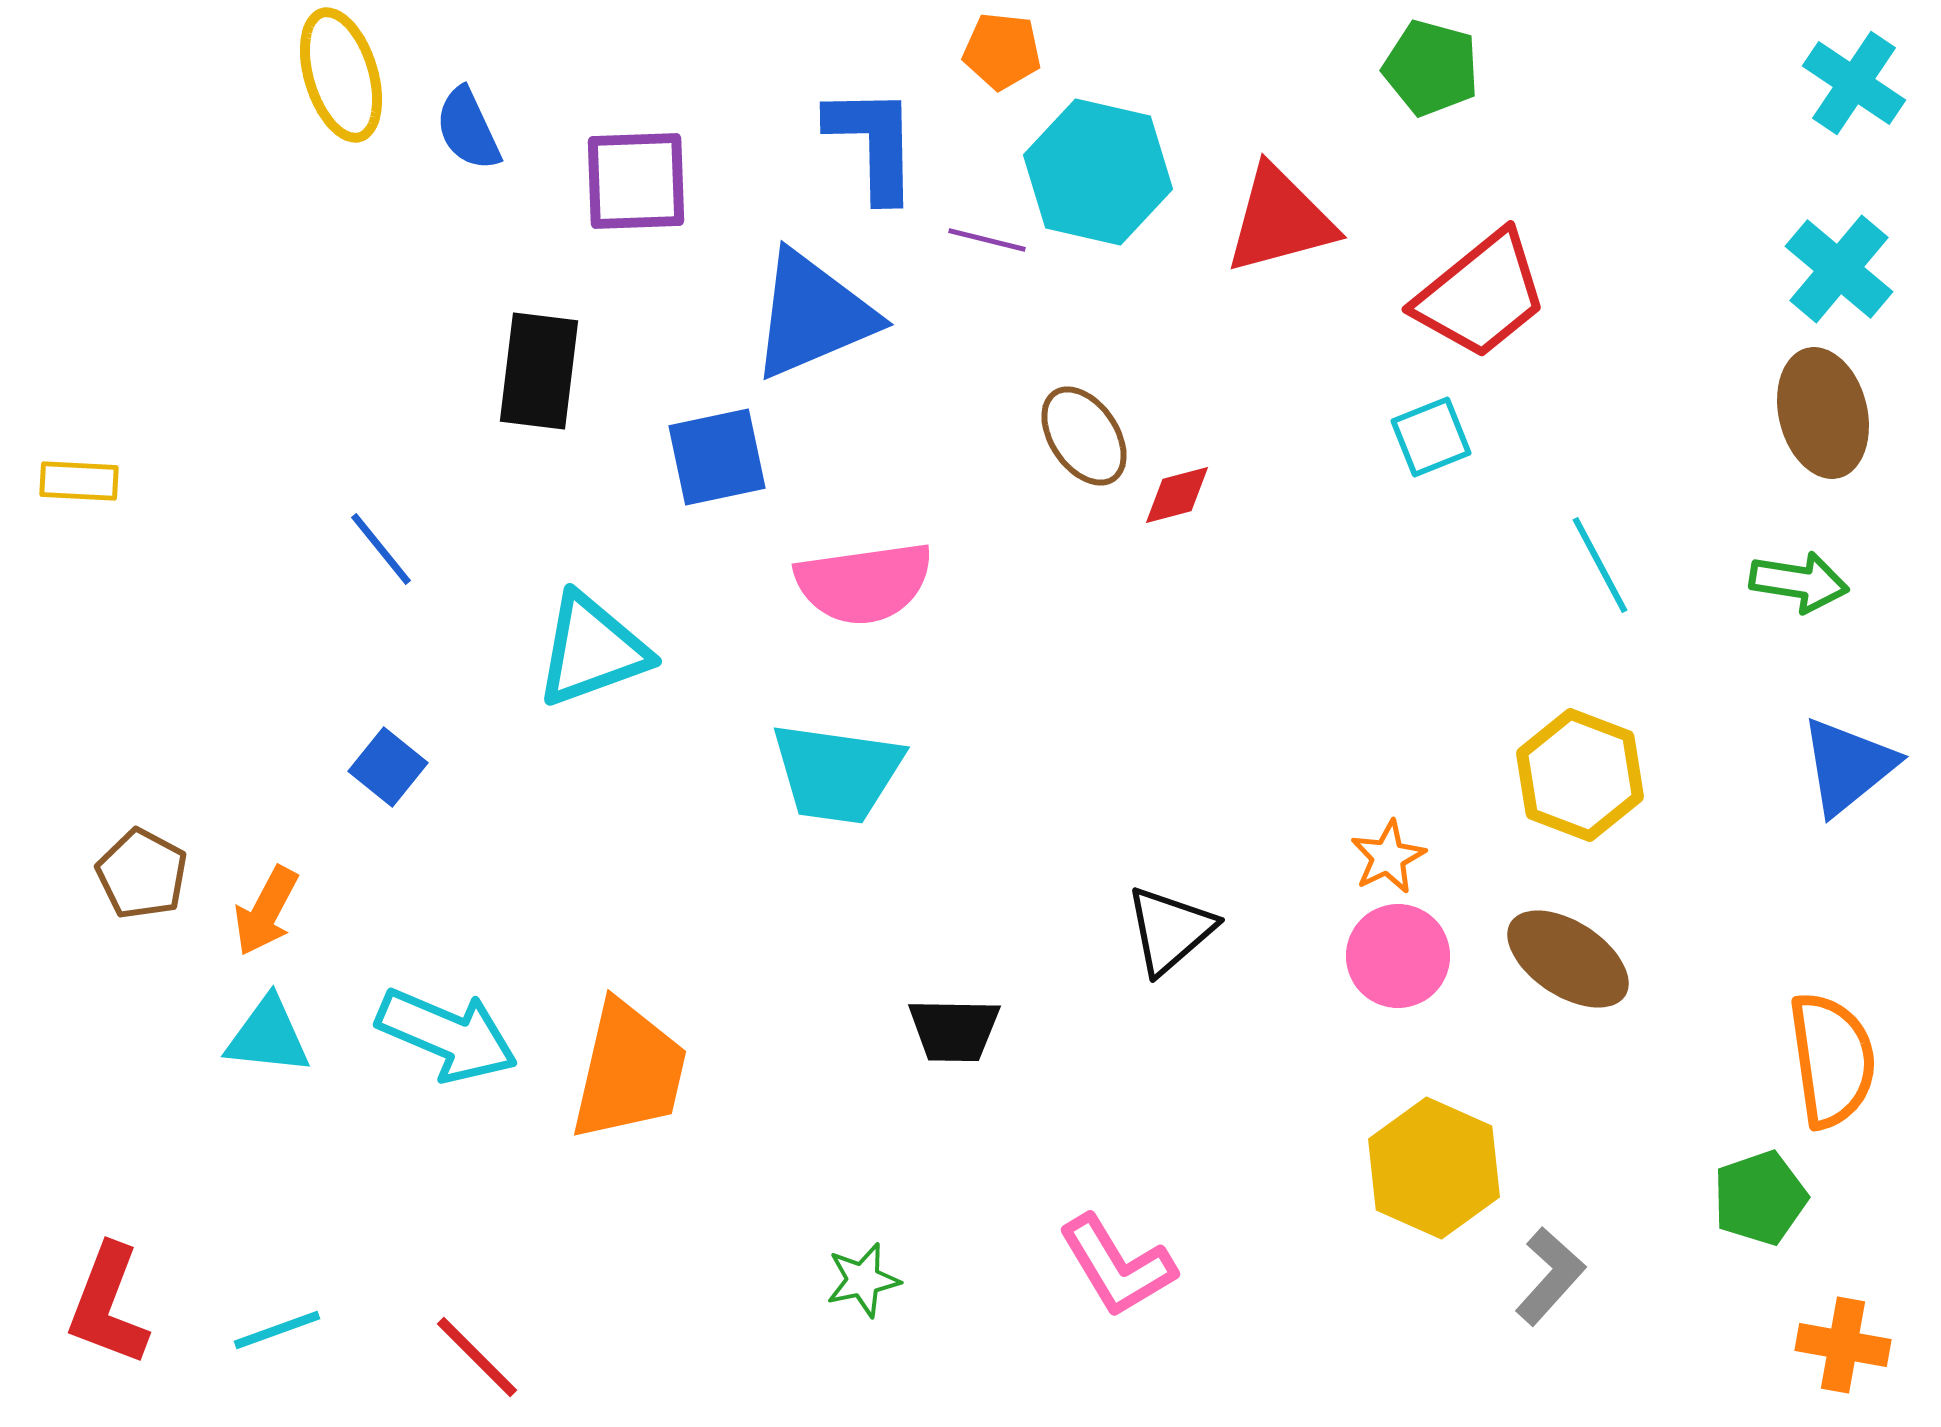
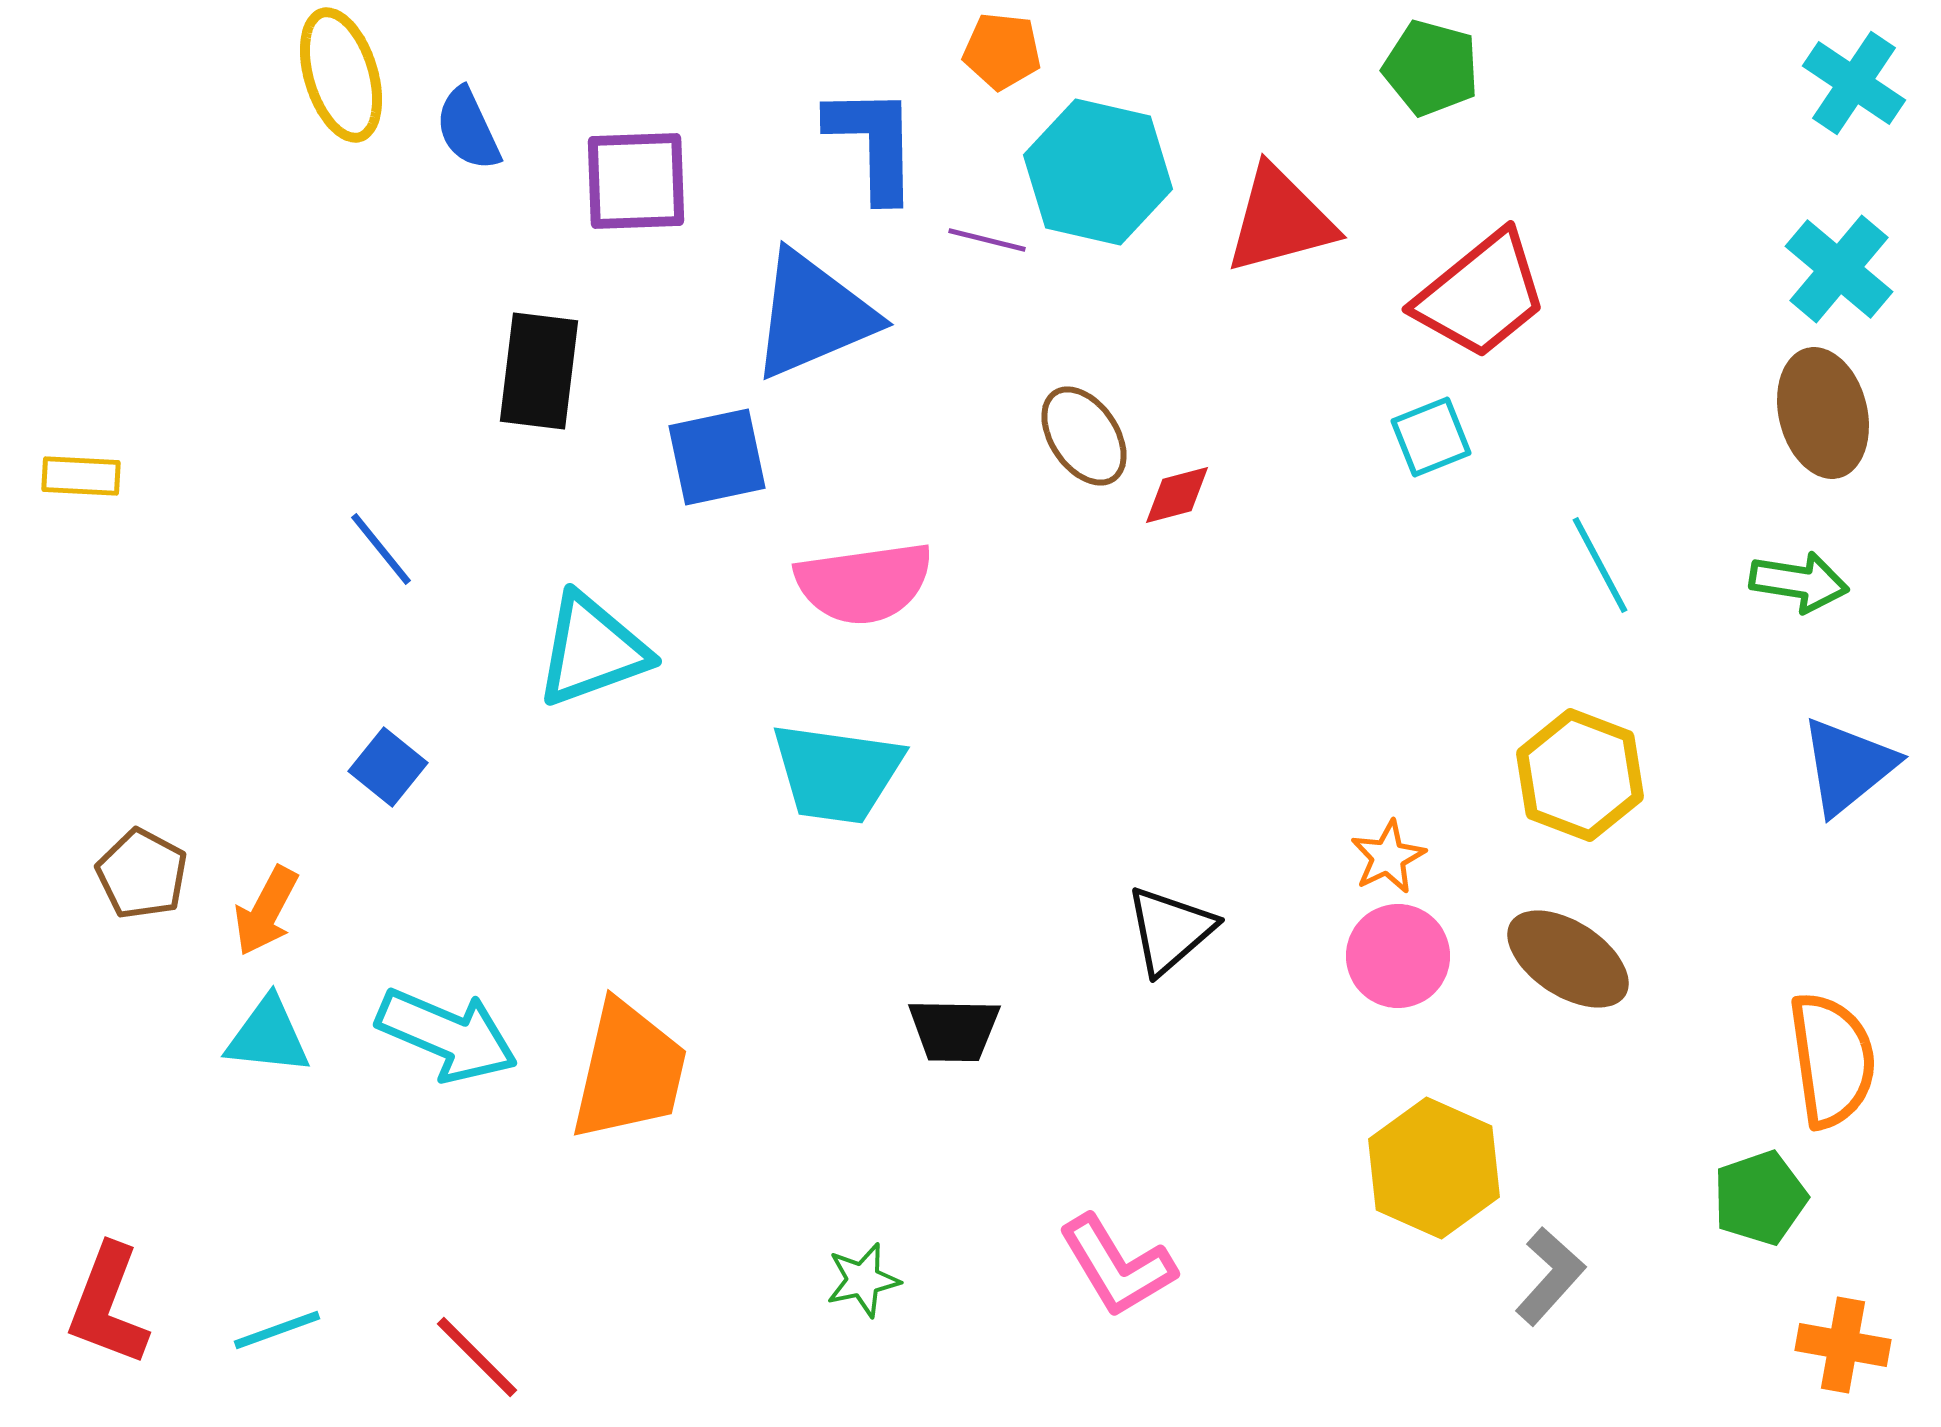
yellow rectangle at (79, 481): moved 2 px right, 5 px up
